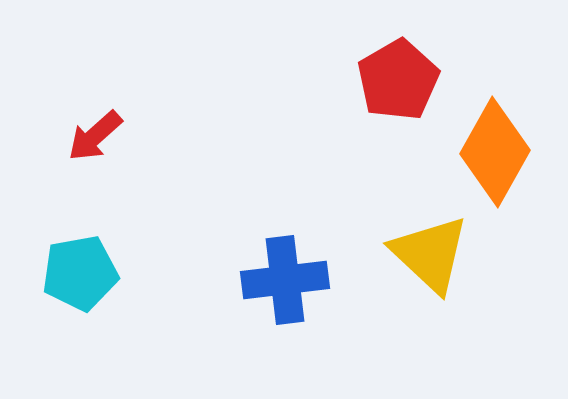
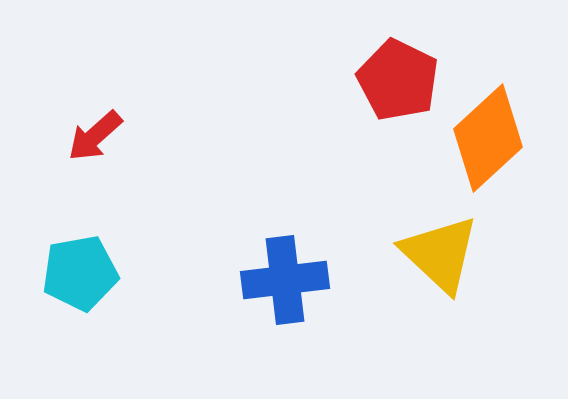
red pentagon: rotated 16 degrees counterclockwise
orange diamond: moved 7 px left, 14 px up; rotated 18 degrees clockwise
yellow triangle: moved 10 px right
